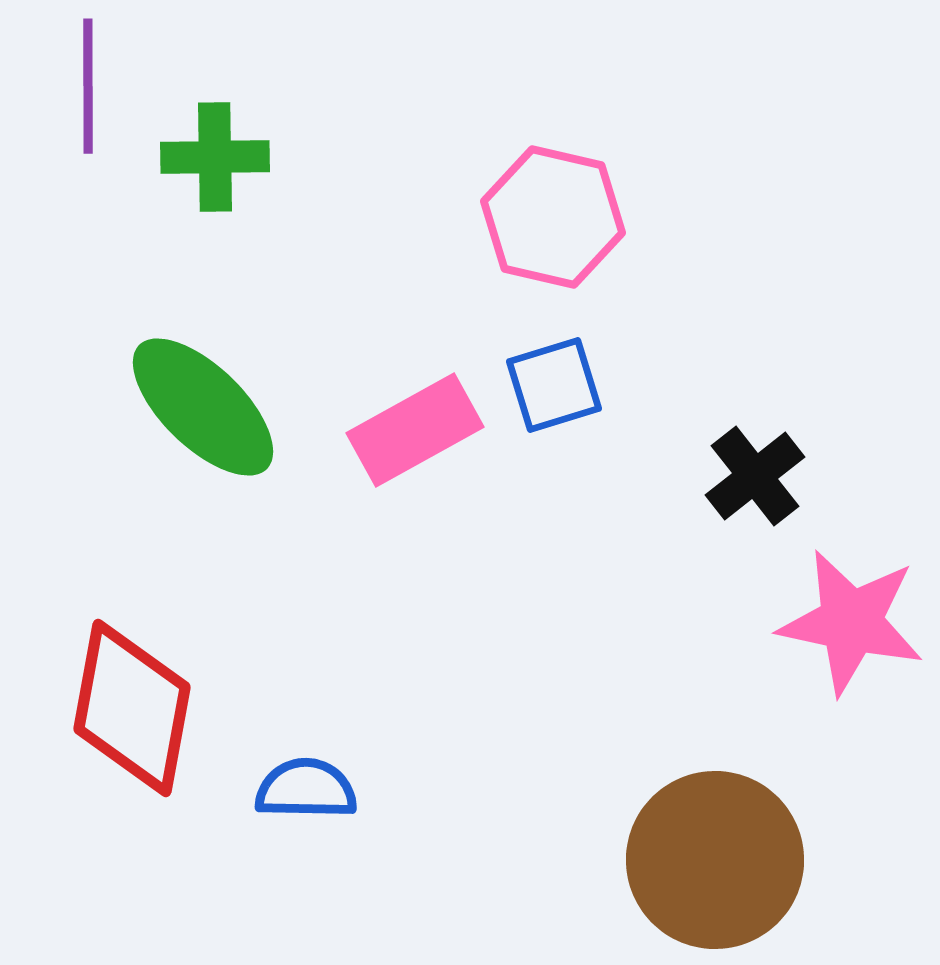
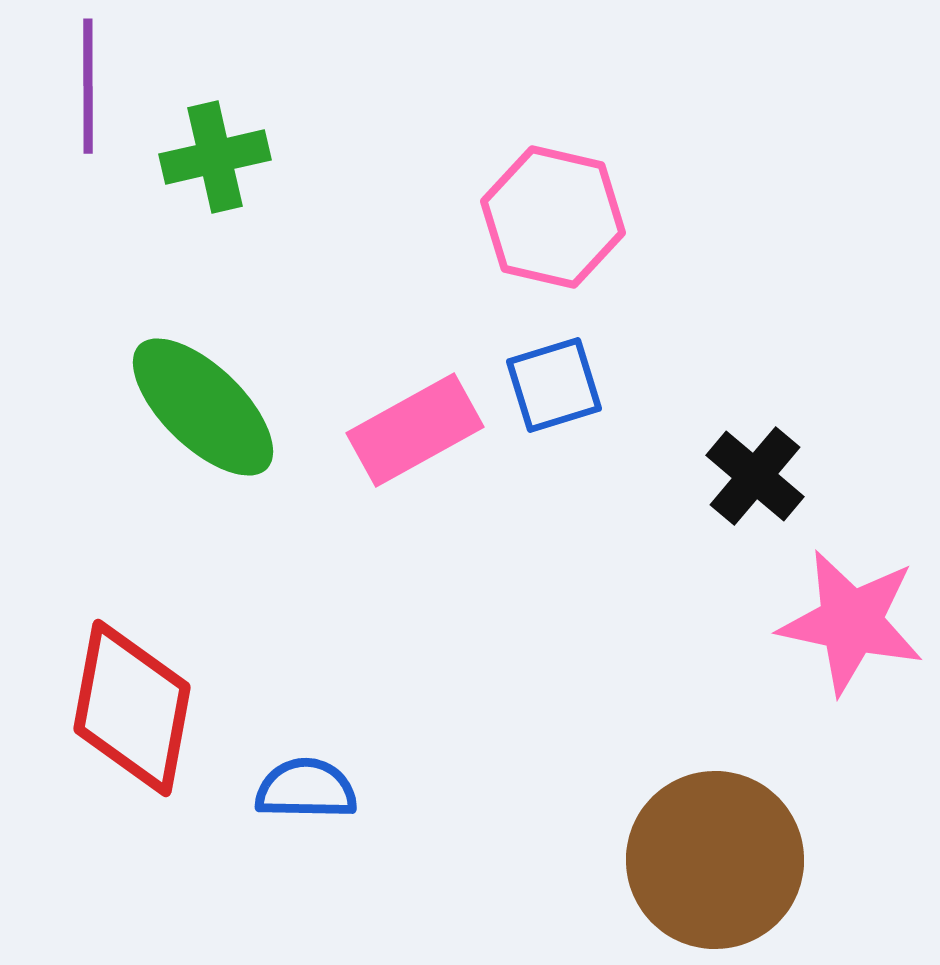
green cross: rotated 12 degrees counterclockwise
black cross: rotated 12 degrees counterclockwise
